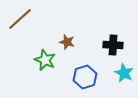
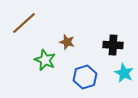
brown line: moved 4 px right, 4 px down
